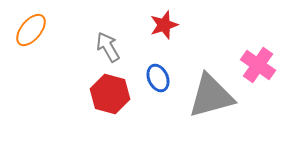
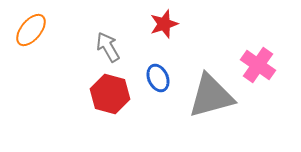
red star: moved 1 px up
